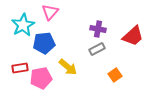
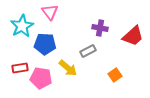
pink triangle: rotated 18 degrees counterclockwise
cyan star: moved 1 px left, 1 px down
purple cross: moved 2 px right, 1 px up
blue pentagon: moved 1 px right, 1 px down; rotated 10 degrees clockwise
gray rectangle: moved 9 px left, 2 px down
yellow arrow: moved 1 px down
pink pentagon: rotated 20 degrees clockwise
